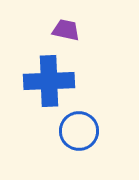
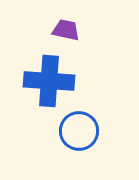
blue cross: rotated 6 degrees clockwise
